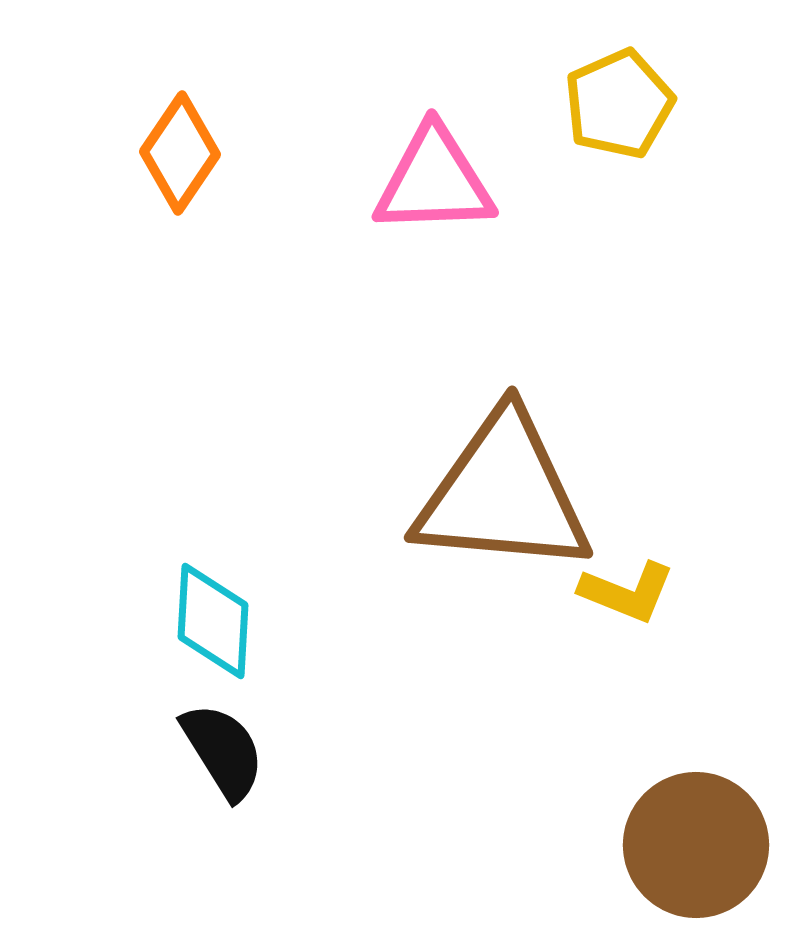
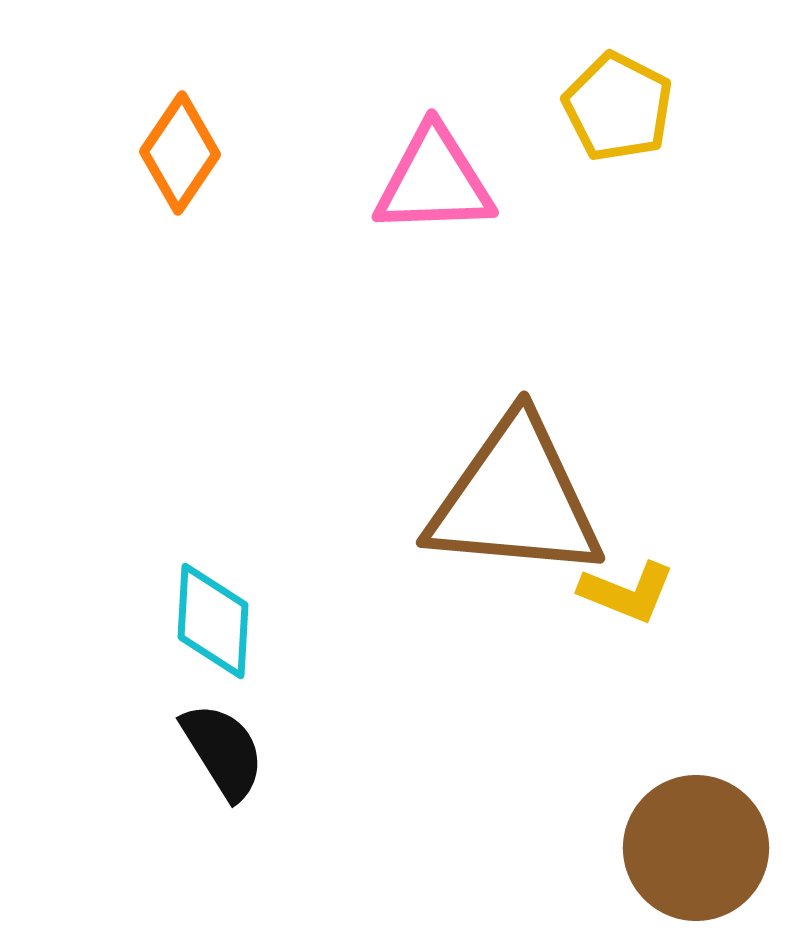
yellow pentagon: moved 1 px left, 3 px down; rotated 21 degrees counterclockwise
brown triangle: moved 12 px right, 5 px down
brown circle: moved 3 px down
